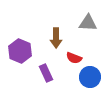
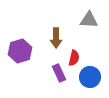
gray triangle: moved 1 px right, 3 px up
purple hexagon: rotated 20 degrees clockwise
red semicircle: rotated 98 degrees counterclockwise
purple rectangle: moved 13 px right
